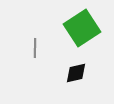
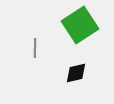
green square: moved 2 px left, 3 px up
